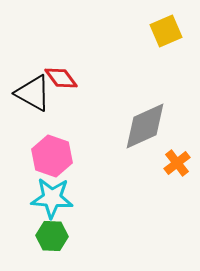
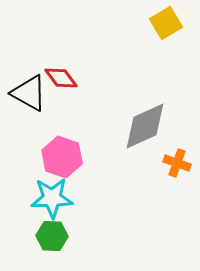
yellow square: moved 8 px up; rotated 8 degrees counterclockwise
black triangle: moved 4 px left
pink hexagon: moved 10 px right, 1 px down
orange cross: rotated 32 degrees counterclockwise
cyan star: rotated 6 degrees counterclockwise
